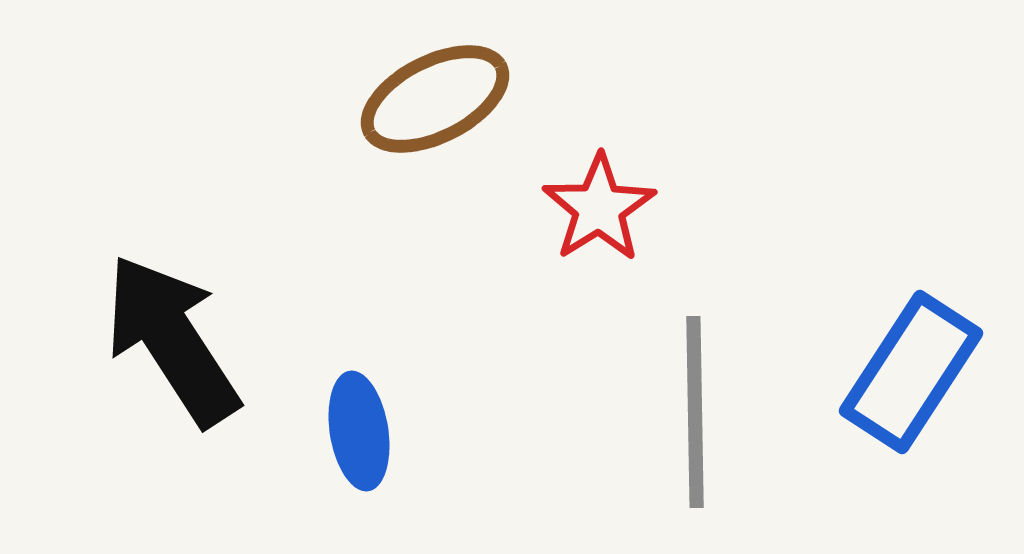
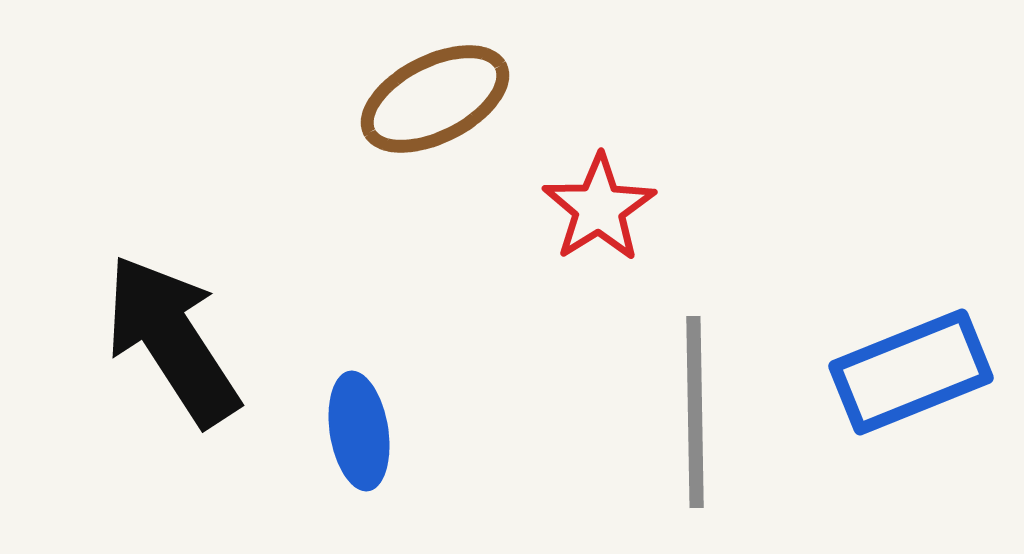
blue rectangle: rotated 35 degrees clockwise
